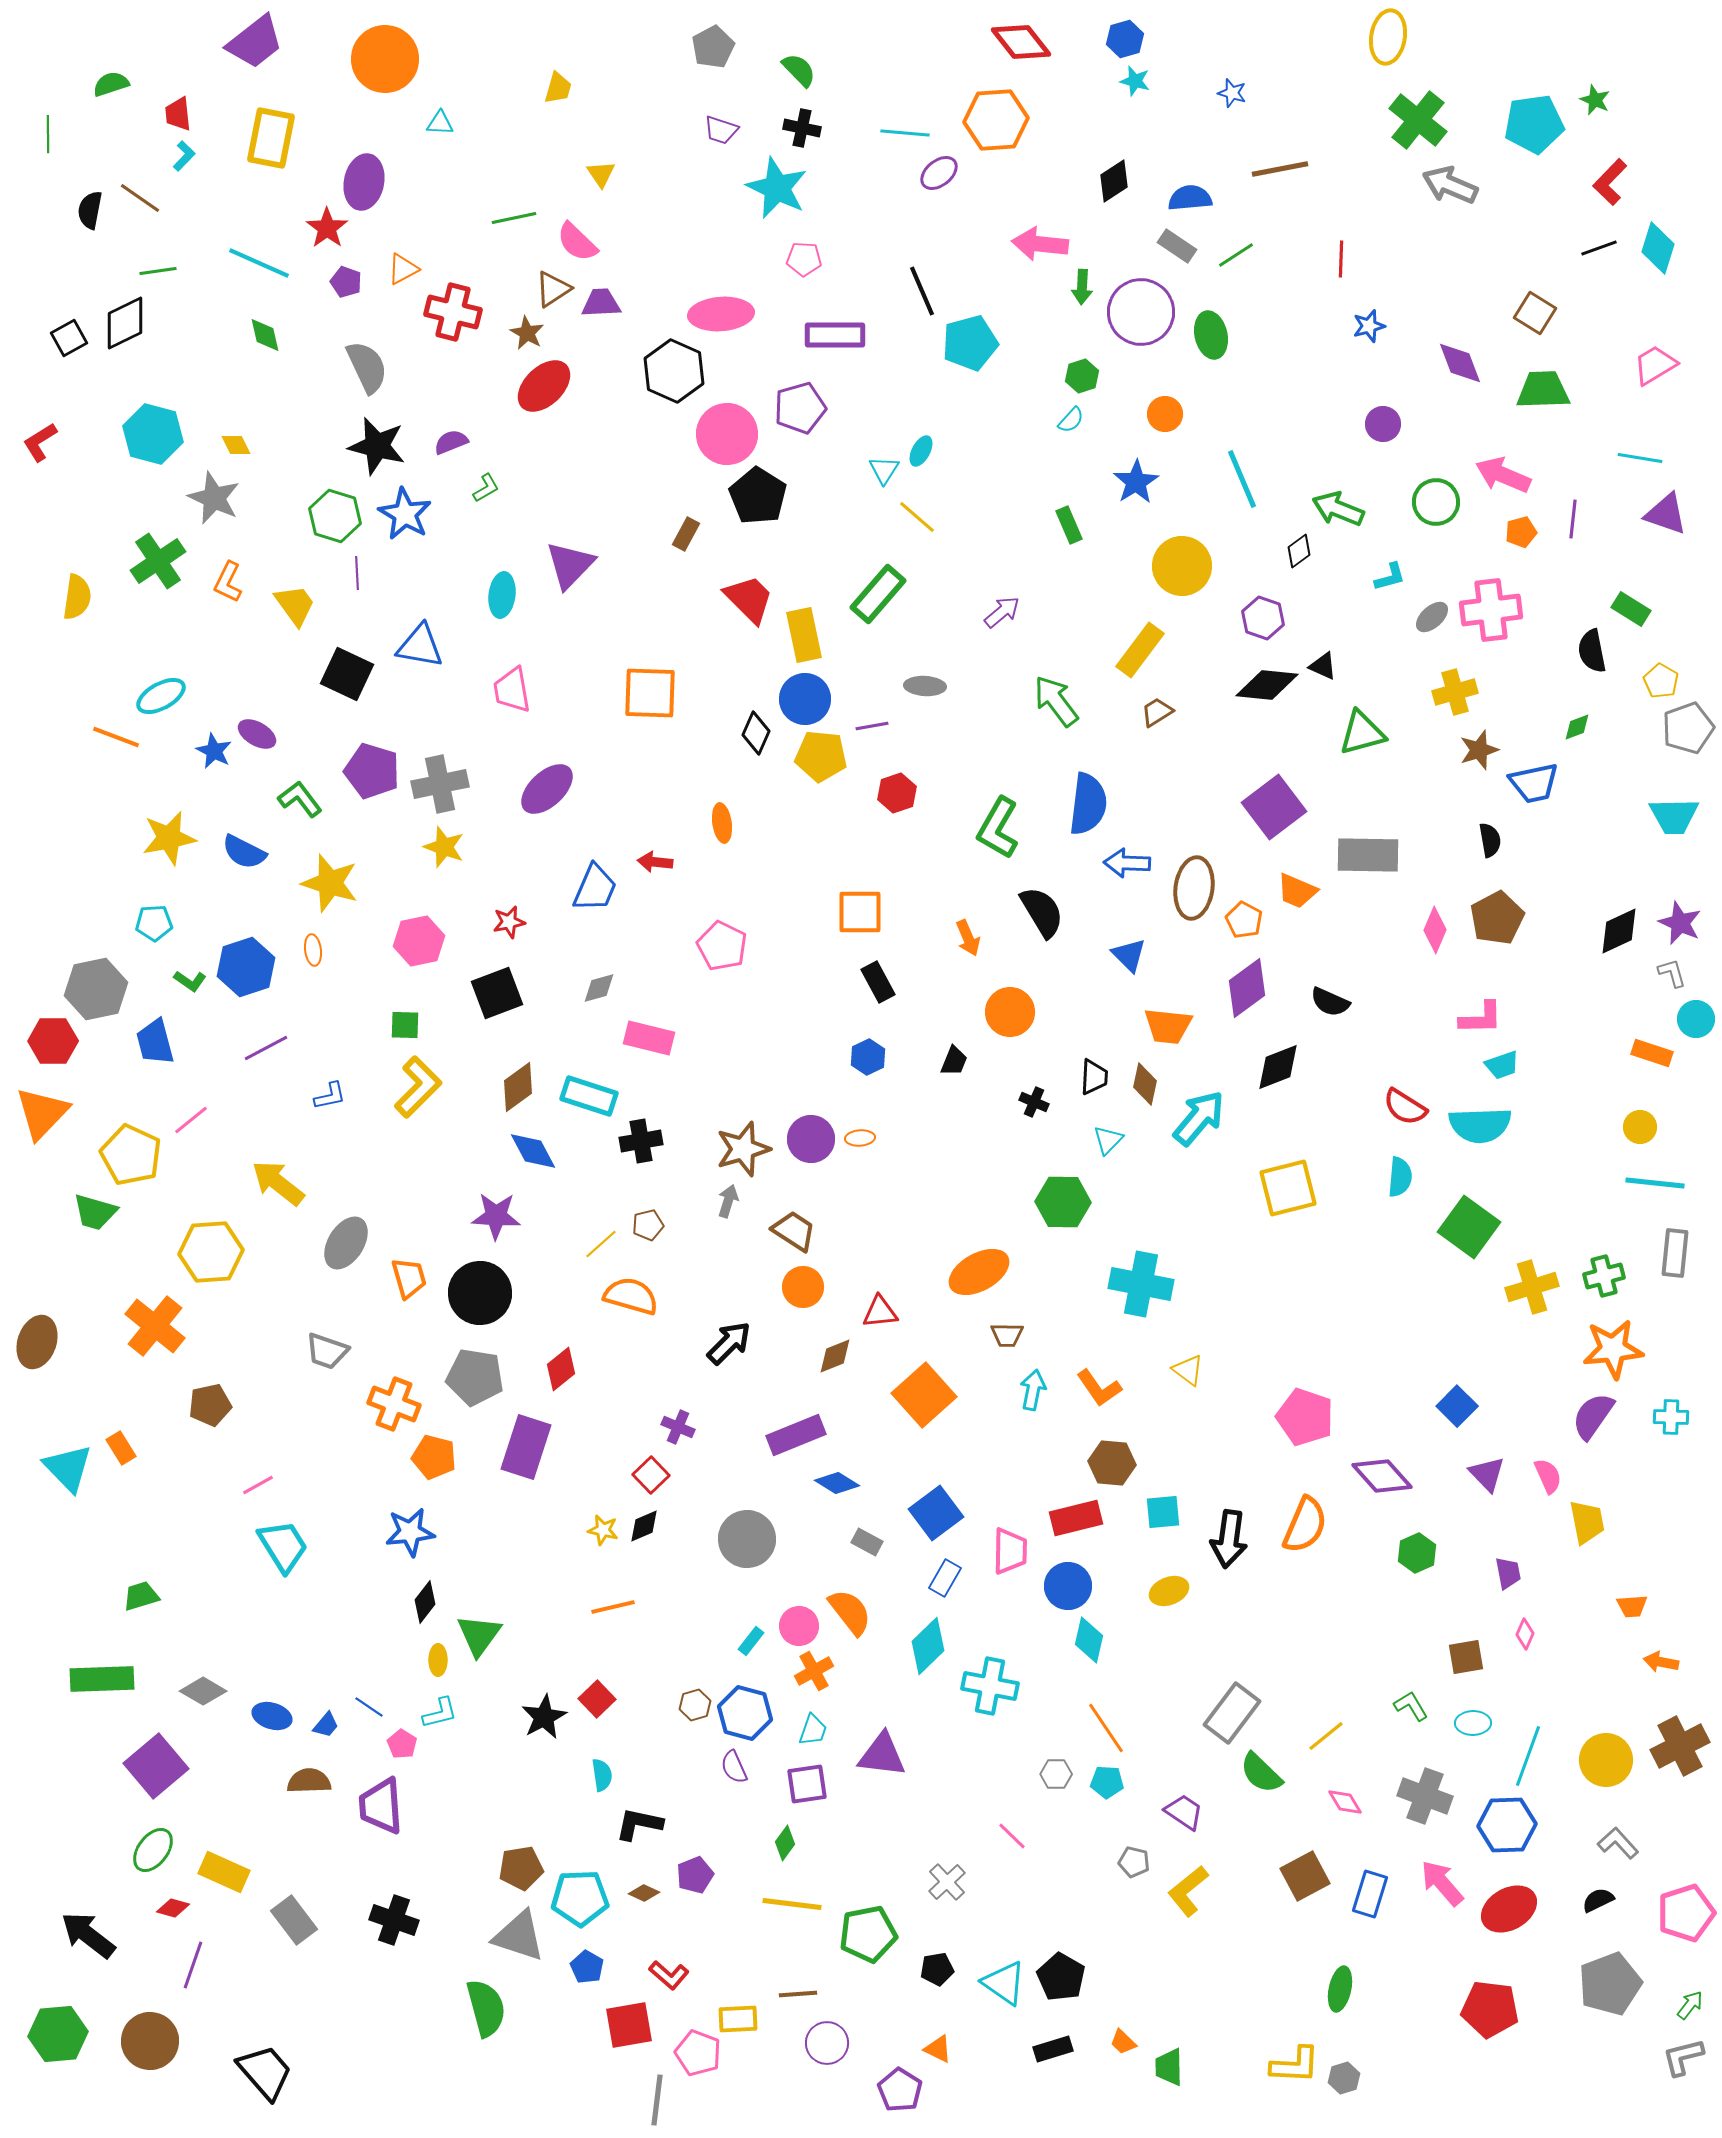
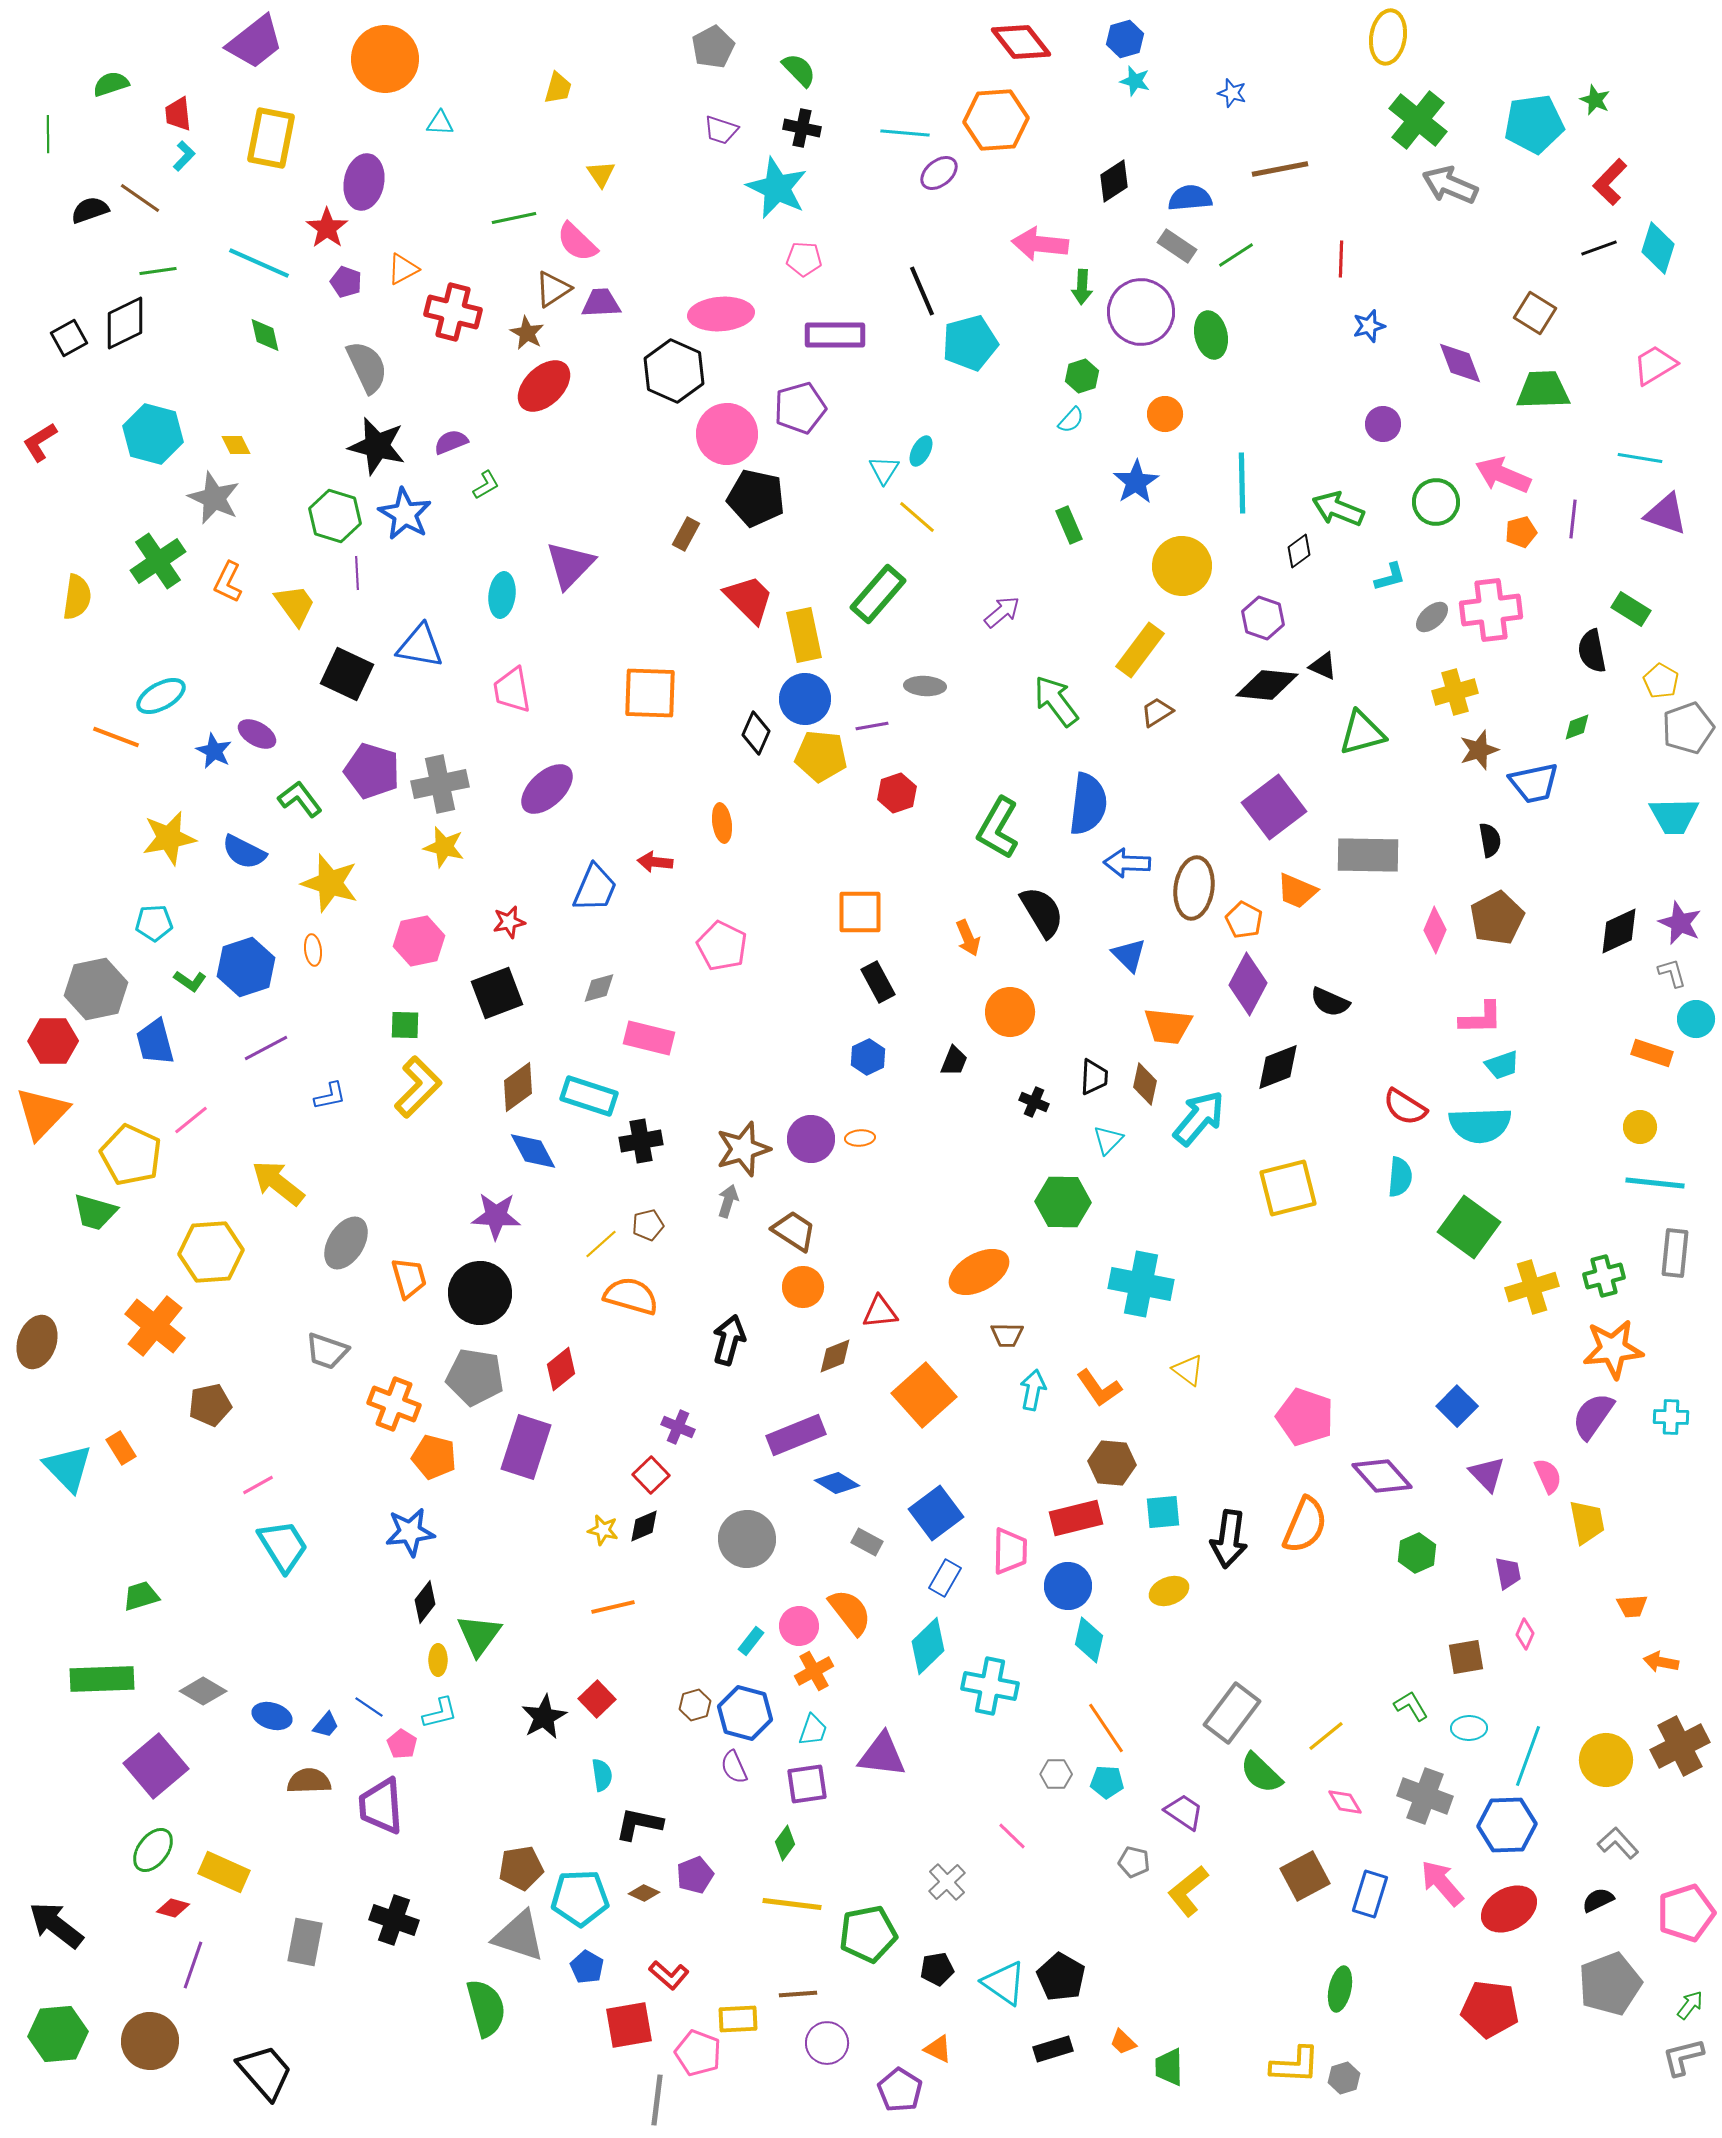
black semicircle at (90, 210): rotated 60 degrees clockwise
cyan line at (1242, 479): moved 4 px down; rotated 22 degrees clockwise
green L-shape at (486, 488): moved 3 px up
black pentagon at (758, 496): moved 2 px left, 2 px down; rotated 20 degrees counterclockwise
yellow star at (444, 847): rotated 6 degrees counterclockwise
purple diamond at (1247, 988): moved 1 px right, 4 px up; rotated 26 degrees counterclockwise
black arrow at (729, 1343): moved 3 px up; rotated 30 degrees counterclockwise
cyan ellipse at (1473, 1723): moved 4 px left, 5 px down
gray rectangle at (294, 1920): moved 11 px right, 22 px down; rotated 48 degrees clockwise
black arrow at (88, 1935): moved 32 px left, 10 px up
